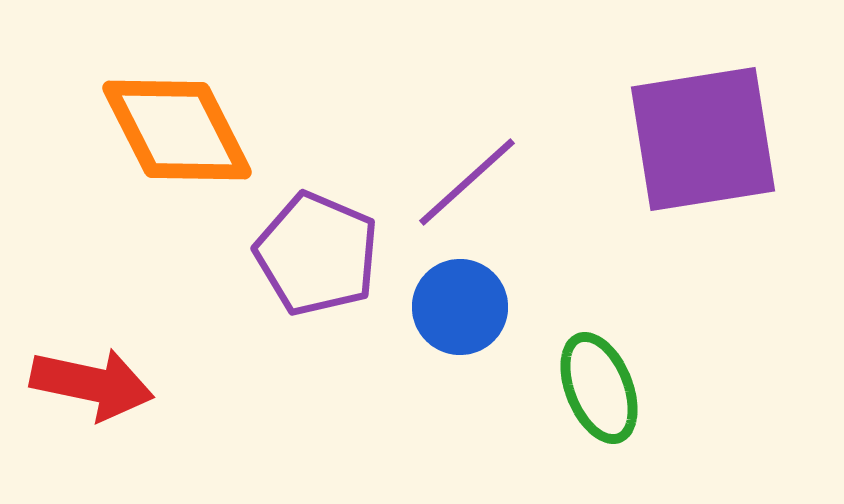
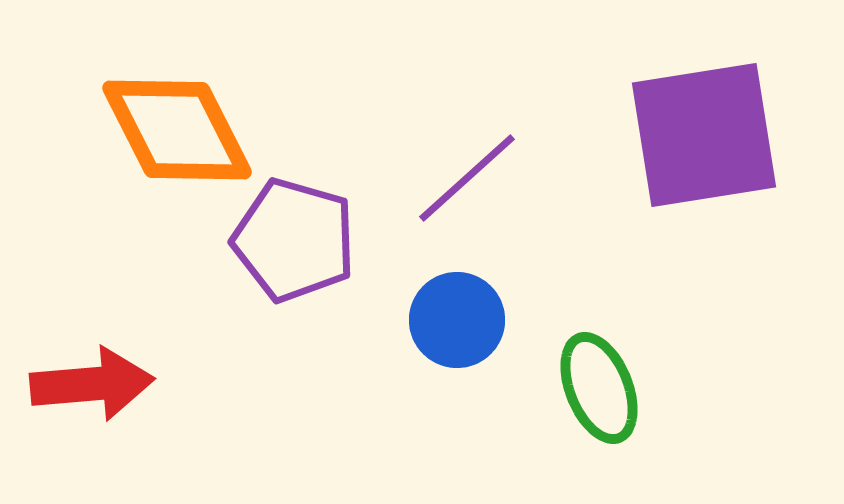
purple square: moved 1 px right, 4 px up
purple line: moved 4 px up
purple pentagon: moved 23 px left, 14 px up; rotated 7 degrees counterclockwise
blue circle: moved 3 px left, 13 px down
red arrow: rotated 17 degrees counterclockwise
